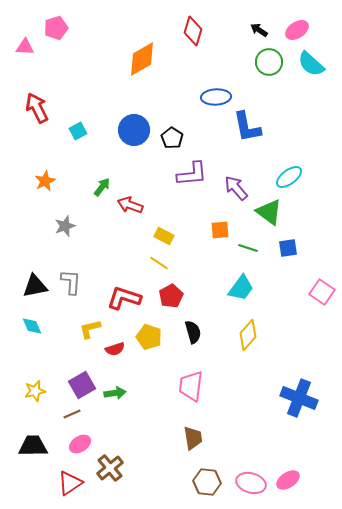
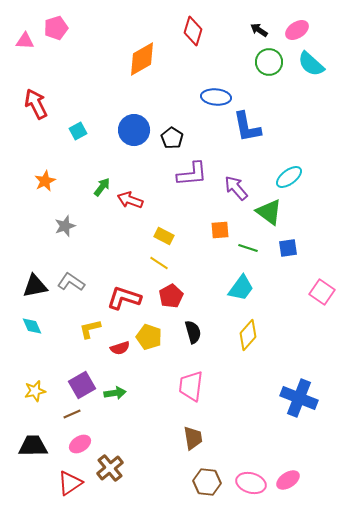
pink triangle at (25, 47): moved 6 px up
blue ellipse at (216, 97): rotated 8 degrees clockwise
red arrow at (37, 108): moved 1 px left, 4 px up
red arrow at (130, 205): moved 5 px up
gray L-shape at (71, 282): rotated 60 degrees counterclockwise
red semicircle at (115, 349): moved 5 px right, 1 px up
